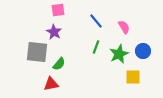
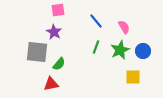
green star: moved 1 px right, 4 px up
